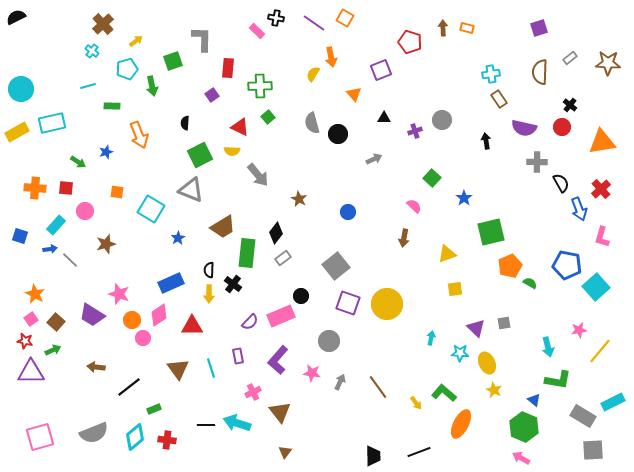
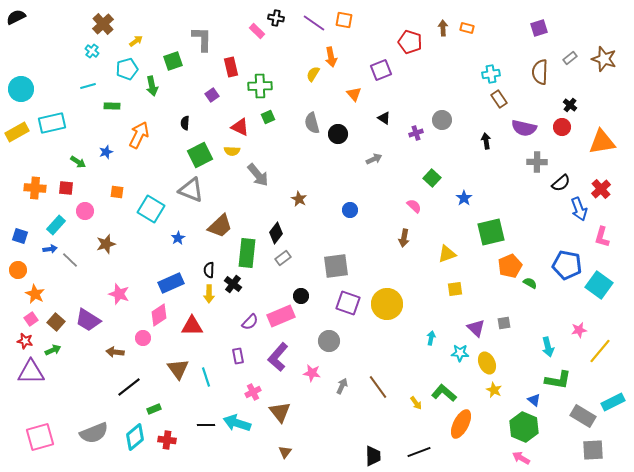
orange square at (345, 18): moved 1 px left, 2 px down; rotated 18 degrees counterclockwise
brown star at (608, 63): moved 4 px left, 4 px up; rotated 15 degrees clockwise
red rectangle at (228, 68): moved 3 px right, 1 px up; rotated 18 degrees counterclockwise
green square at (268, 117): rotated 16 degrees clockwise
black triangle at (384, 118): rotated 32 degrees clockwise
purple cross at (415, 131): moved 1 px right, 2 px down
orange arrow at (139, 135): rotated 132 degrees counterclockwise
black semicircle at (561, 183): rotated 78 degrees clockwise
blue circle at (348, 212): moved 2 px right, 2 px up
brown trapezoid at (223, 227): moved 3 px left, 1 px up; rotated 12 degrees counterclockwise
gray square at (336, 266): rotated 32 degrees clockwise
cyan square at (596, 287): moved 3 px right, 2 px up; rotated 12 degrees counterclockwise
purple trapezoid at (92, 315): moved 4 px left, 5 px down
orange circle at (132, 320): moved 114 px left, 50 px up
purple L-shape at (278, 360): moved 3 px up
brown arrow at (96, 367): moved 19 px right, 15 px up
cyan line at (211, 368): moved 5 px left, 9 px down
gray arrow at (340, 382): moved 2 px right, 4 px down
